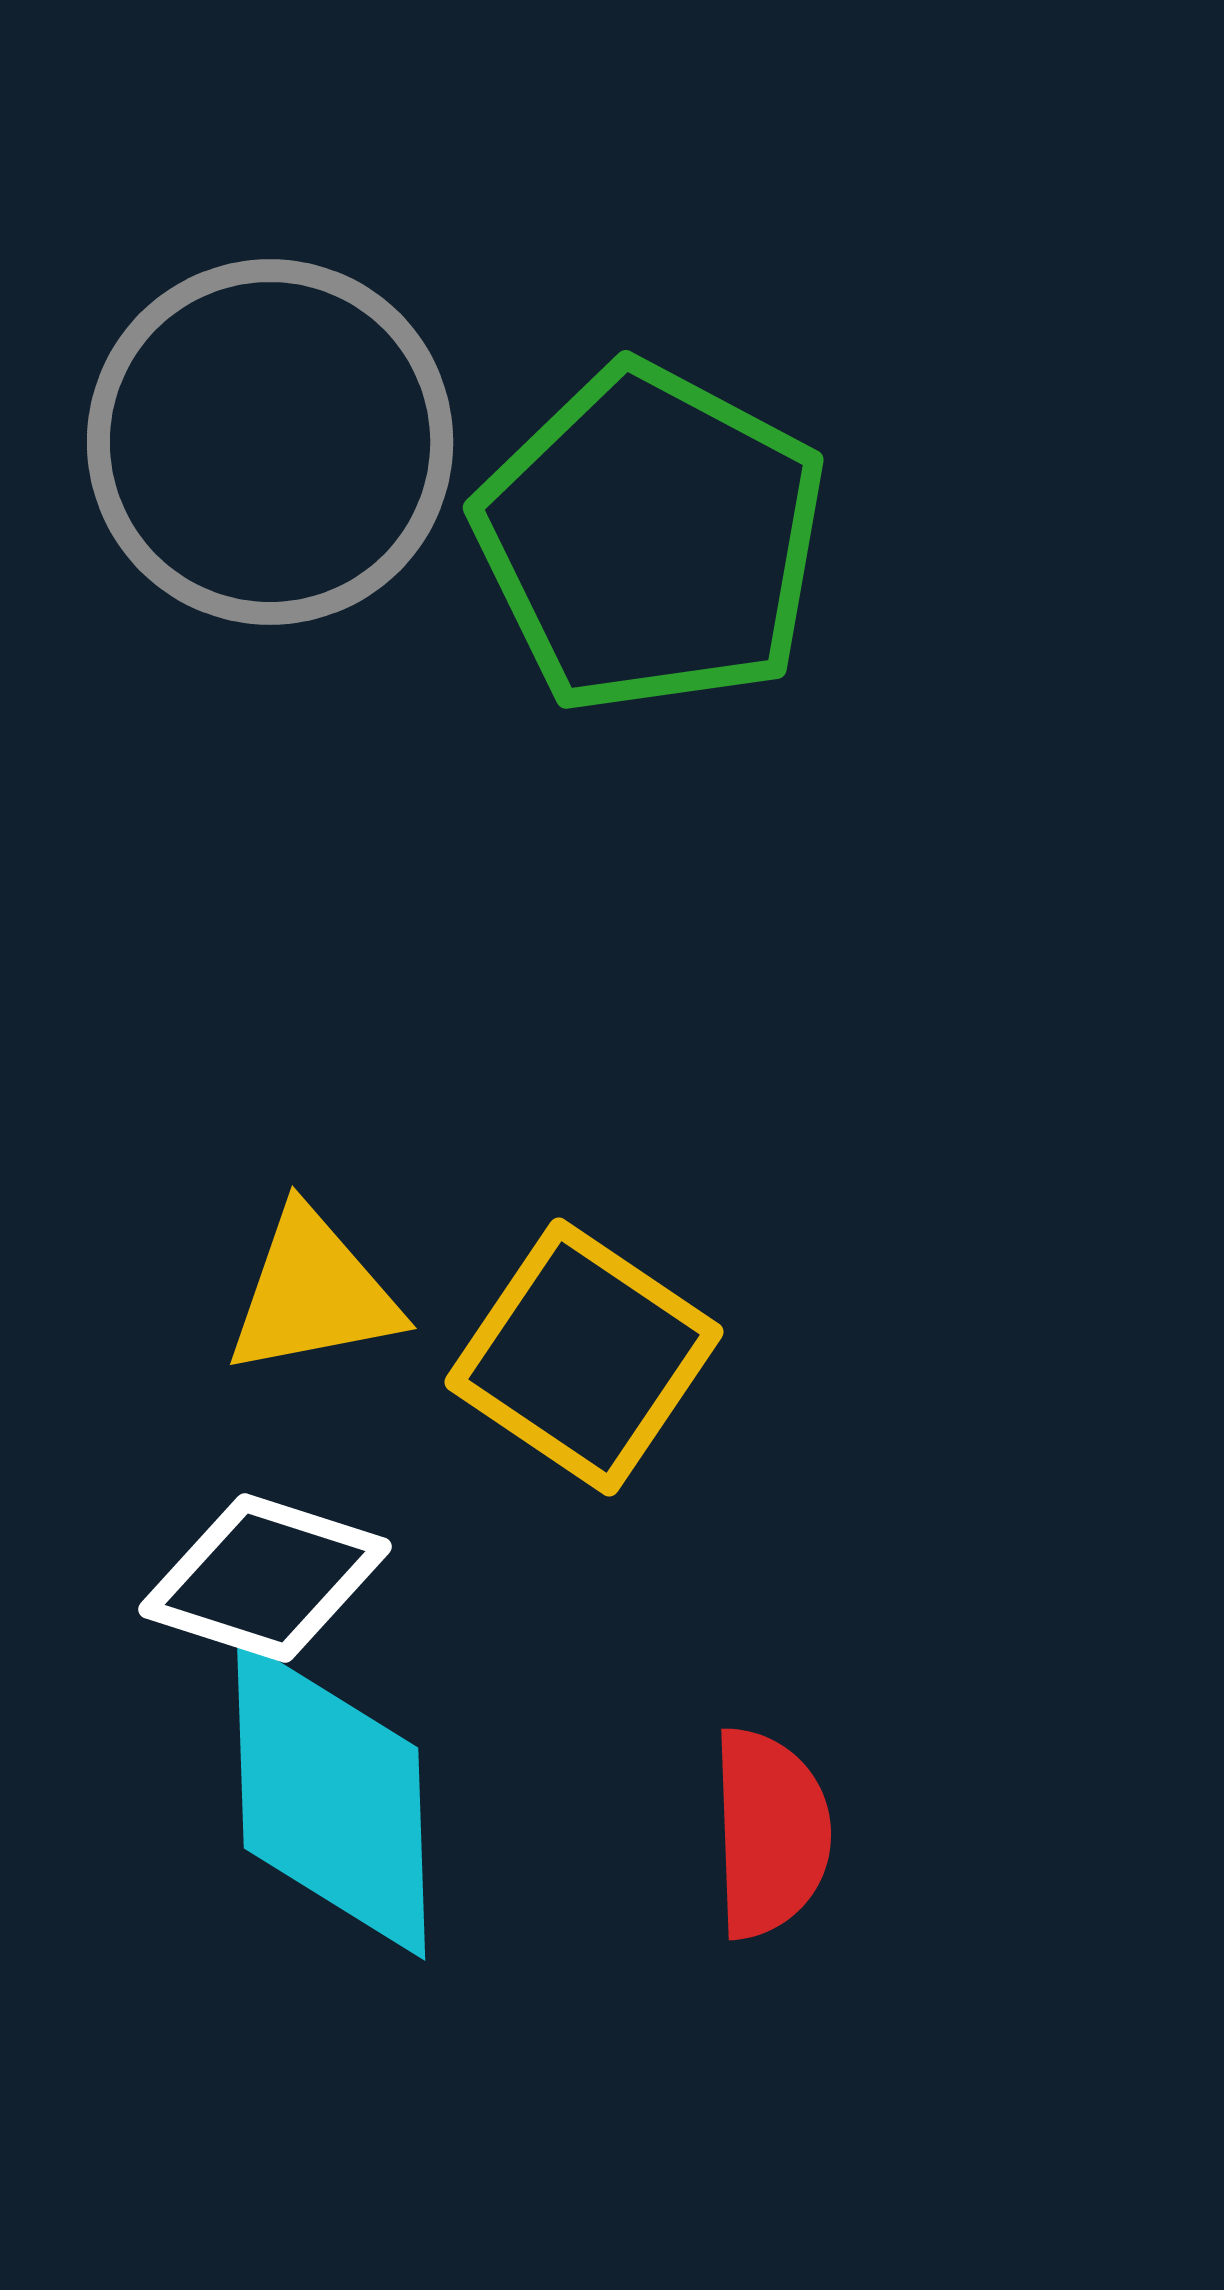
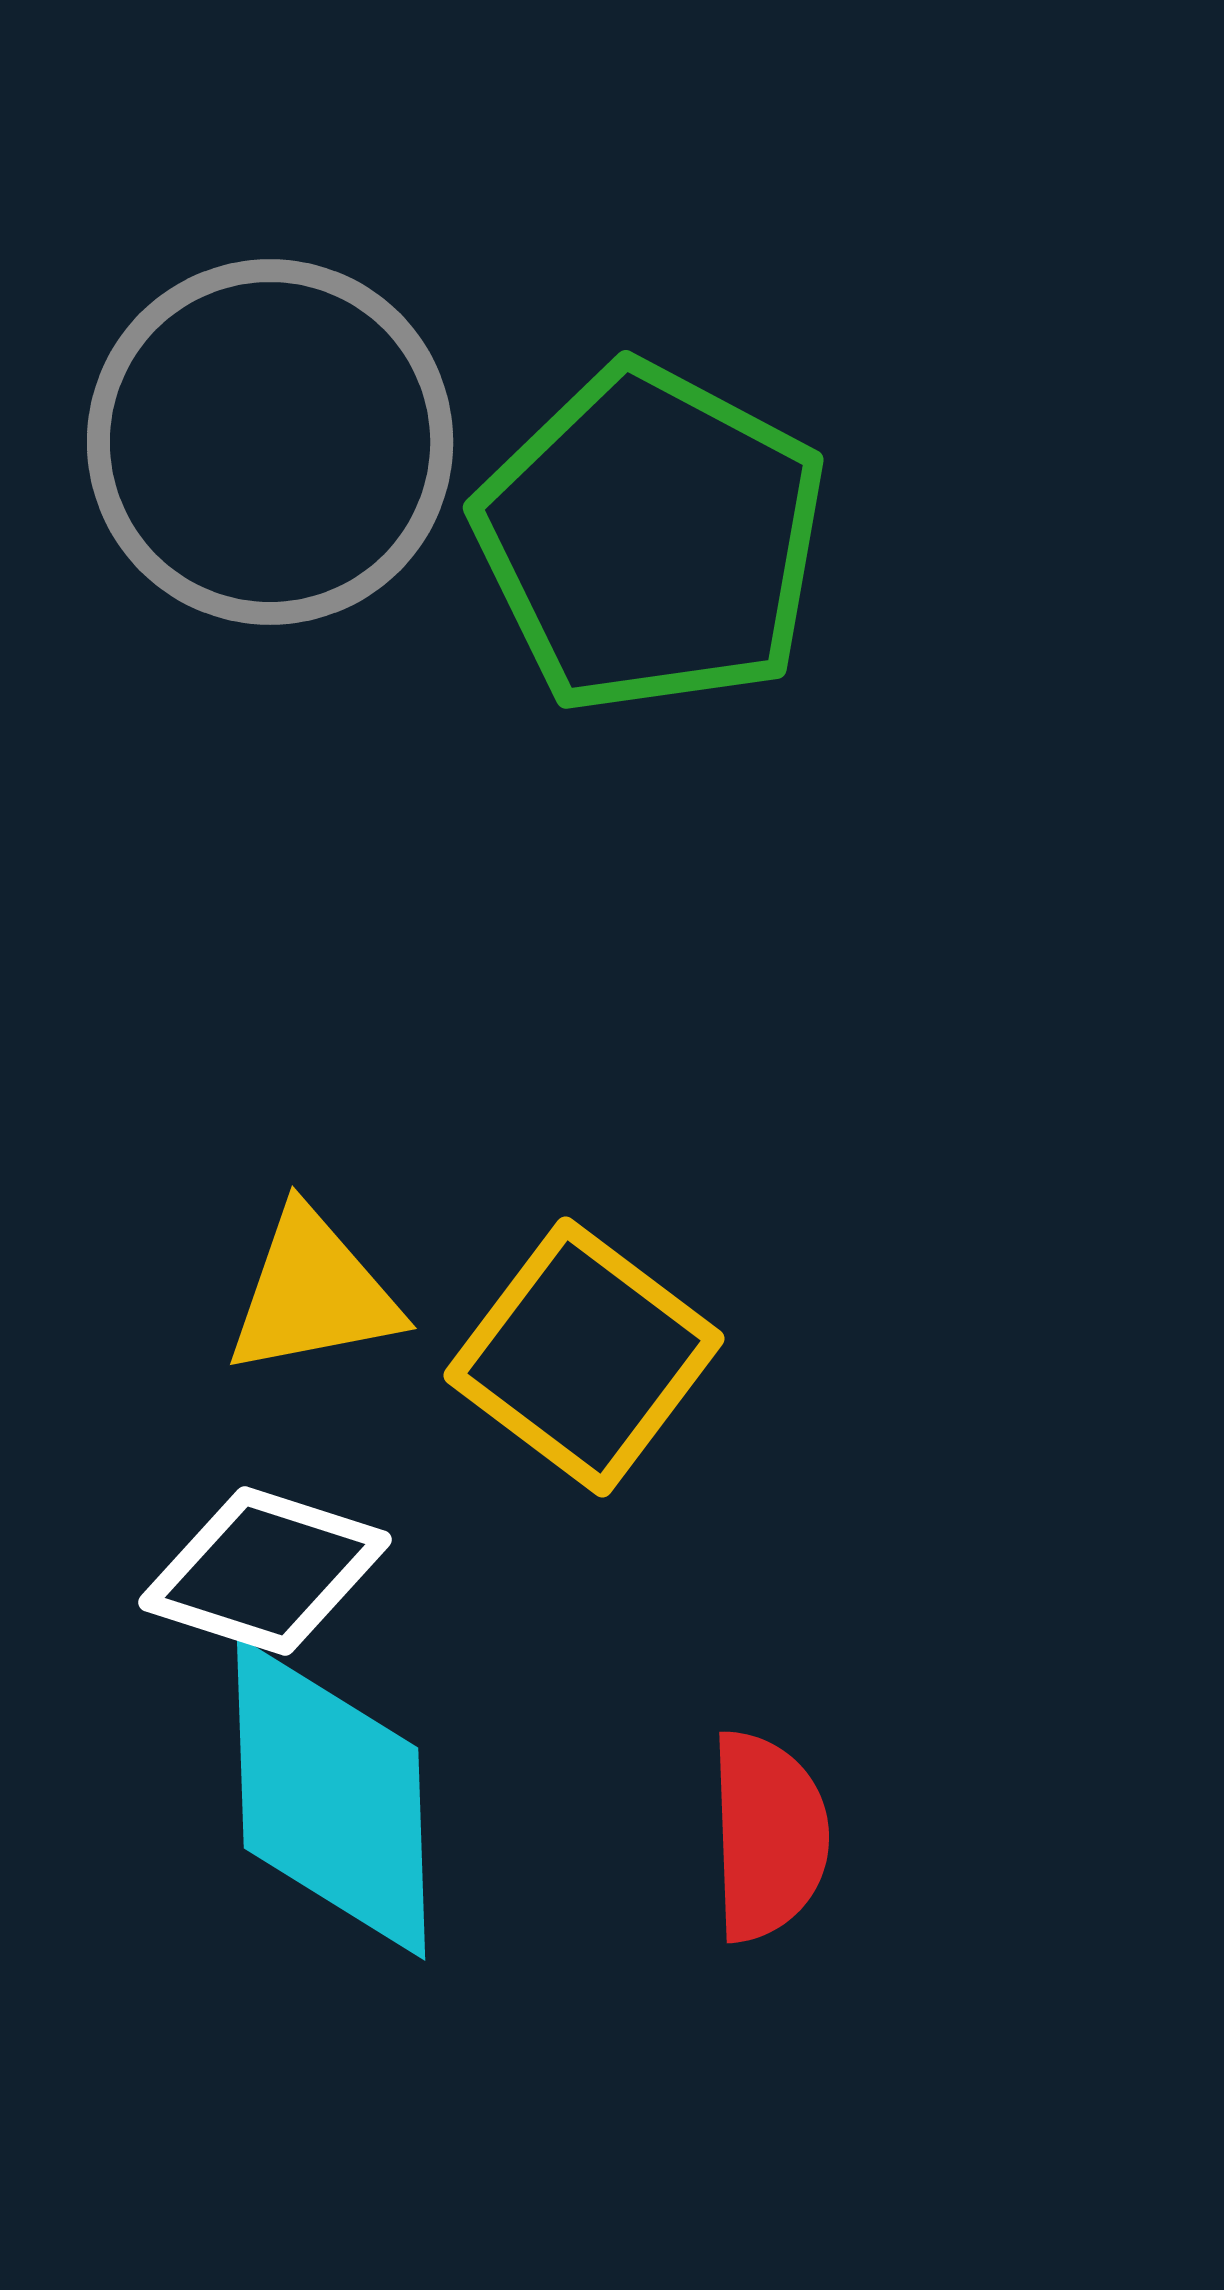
yellow square: rotated 3 degrees clockwise
white diamond: moved 7 px up
red semicircle: moved 2 px left, 3 px down
